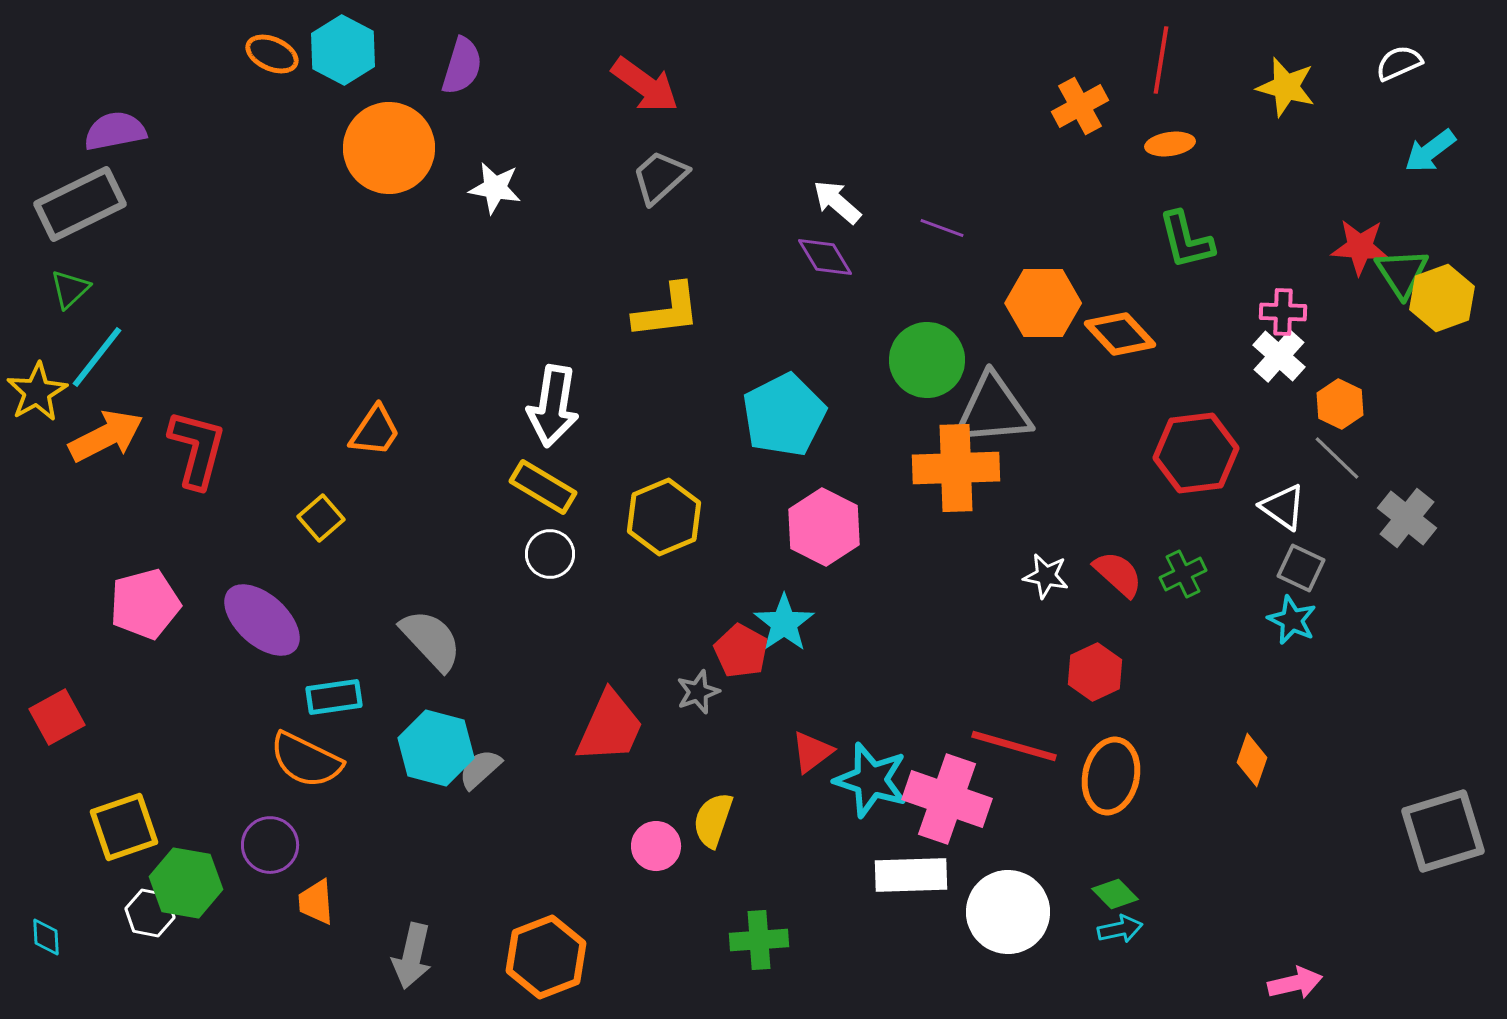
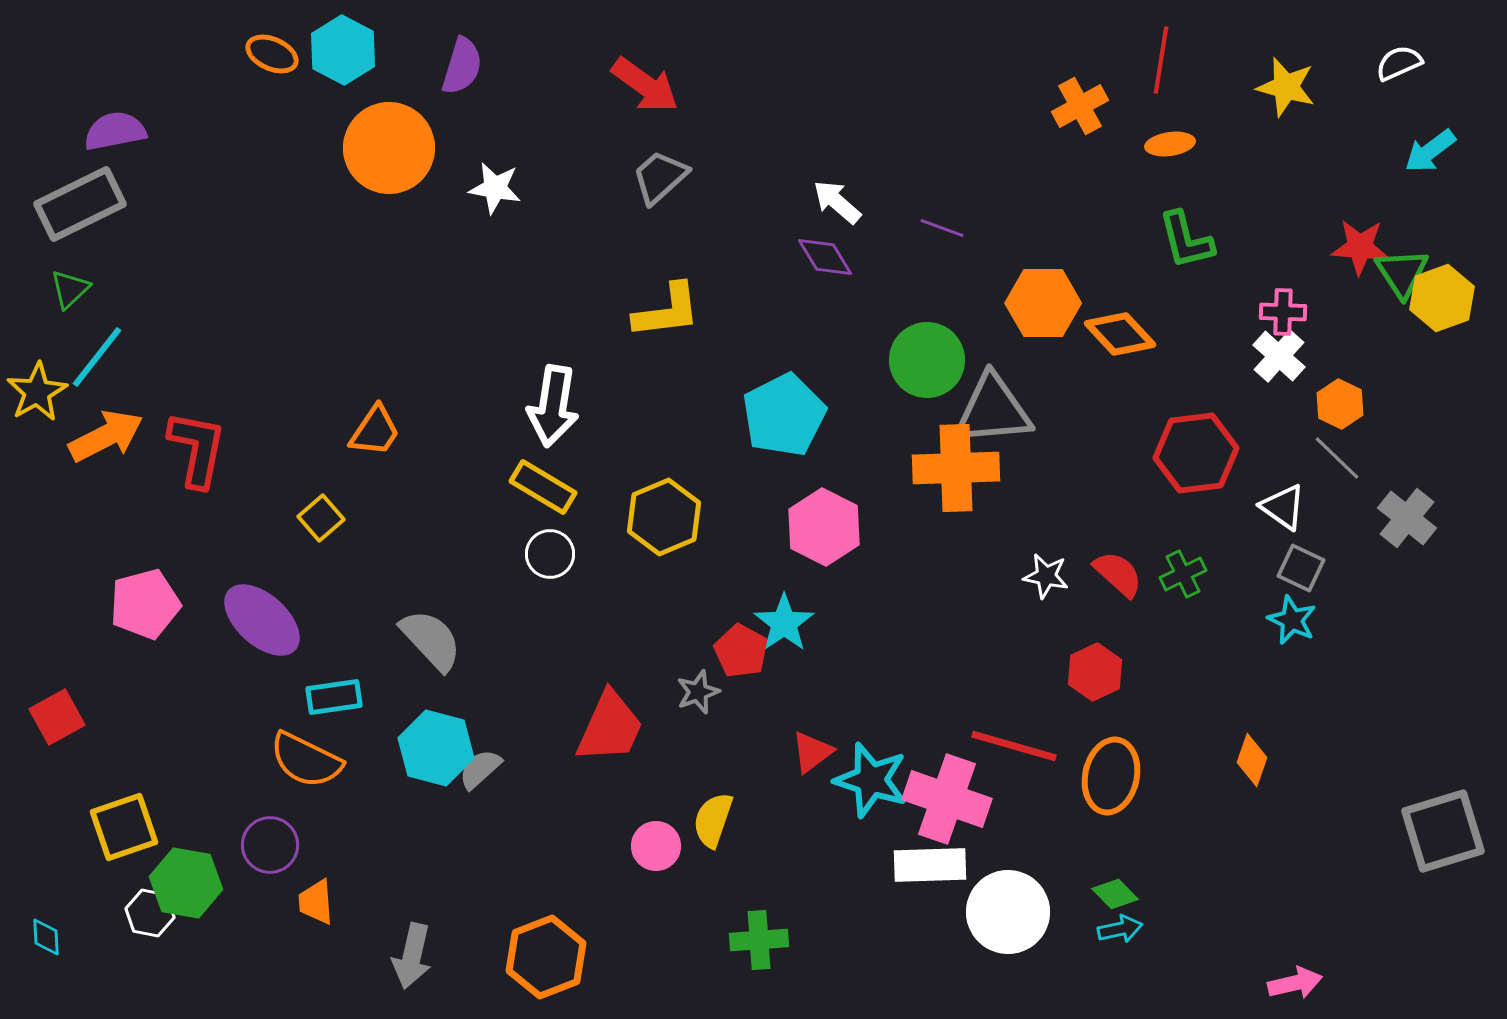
red L-shape at (197, 449): rotated 4 degrees counterclockwise
white rectangle at (911, 875): moved 19 px right, 10 px up
